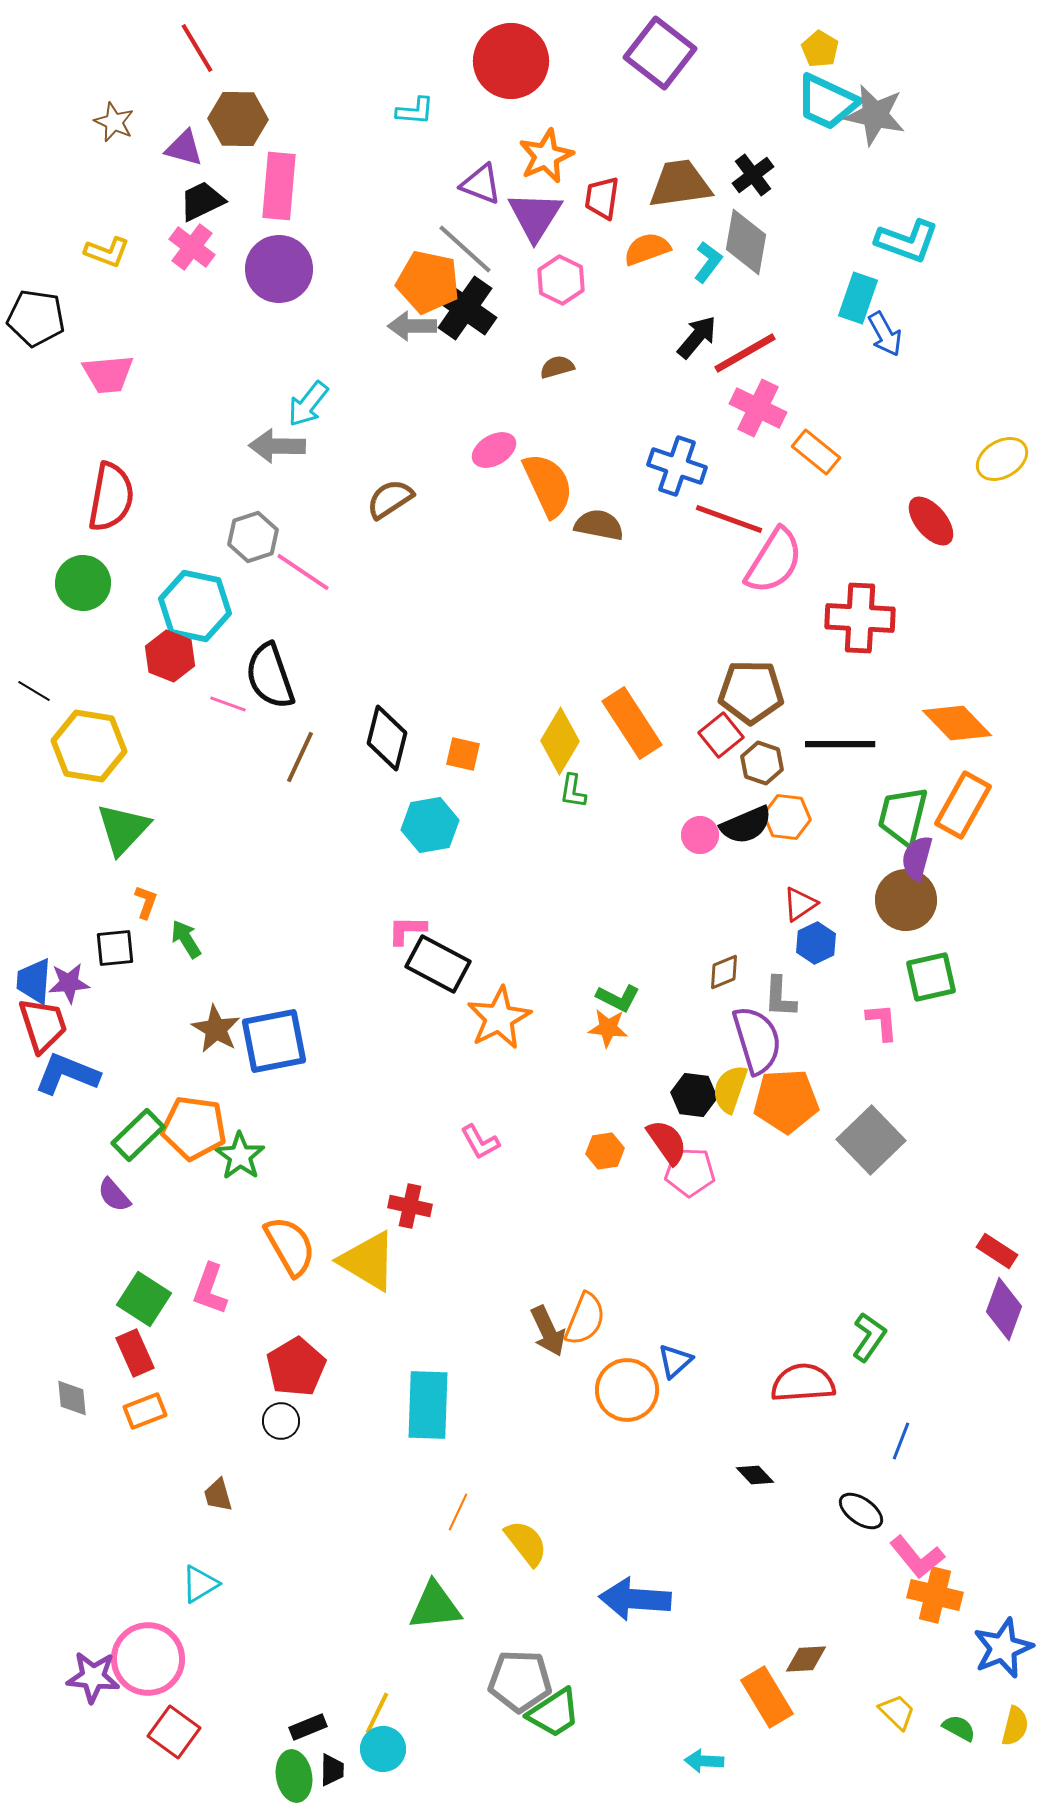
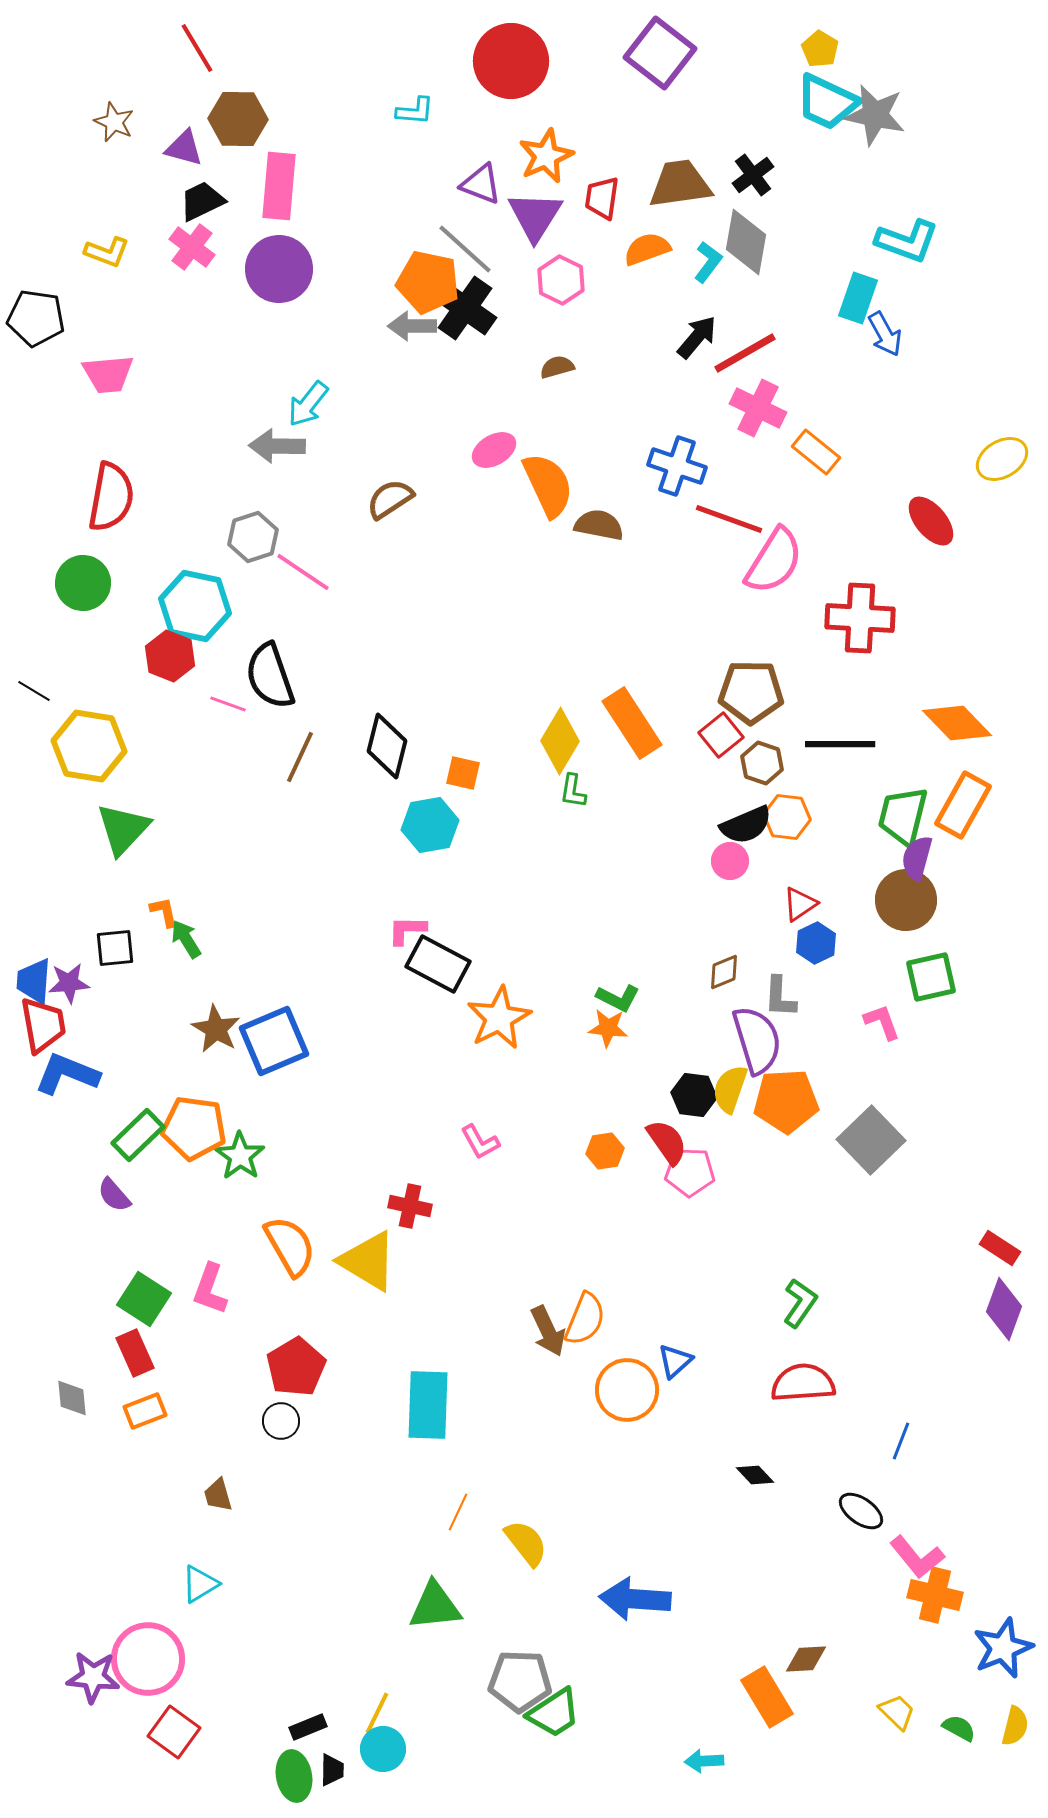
black diamond at (387, 738): moved 8 px down
orange square at (463, 754): moved 19 px down
pink circle at (700, 835): moved 30 px right, 26 px down
orange L-shape at (146, 902): moved 18 px right, 10 px down; rotated 32 degrees counterclockwise
pink L-shape at (882, 1022): rotated 15 degrees counterclockwise
red trapezoid at (43, 1025): rotated 8 degrees clockwise
blue square at (274, 1041): rotated 12 degrees counterclockwise
red rectangle at (997, 1251): moved 3 px right, 3 px up
green L-shape at (869, 1337): moved 69 px left, 34 px up
cyan arrow at (704, 1761): rotated 6 degrees counterclockwise
